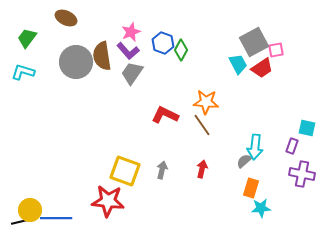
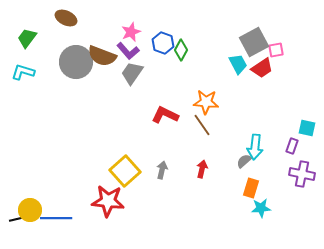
brown semicircle: rotated 60 degrees counterclockwise
yellow square: rotated 28 degrees clockwise
black line: moved 2 px left, 3 px up
